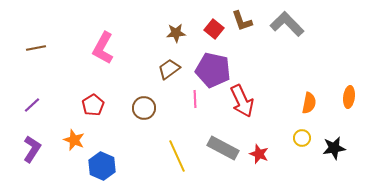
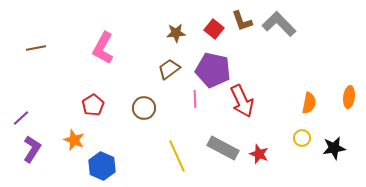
gray L-shape: moved 8 px left
purple line: moved 11 px left, 13 px down
